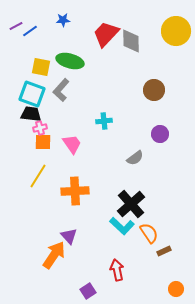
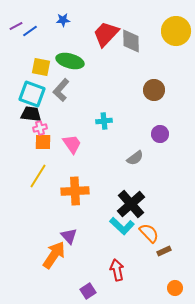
orange semicircle: rotated 10 degrees counterclockwise
orange circle: moved 1 px left, 1 px up
